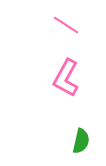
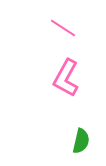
pink line: moved 3 px left, 3 px down
